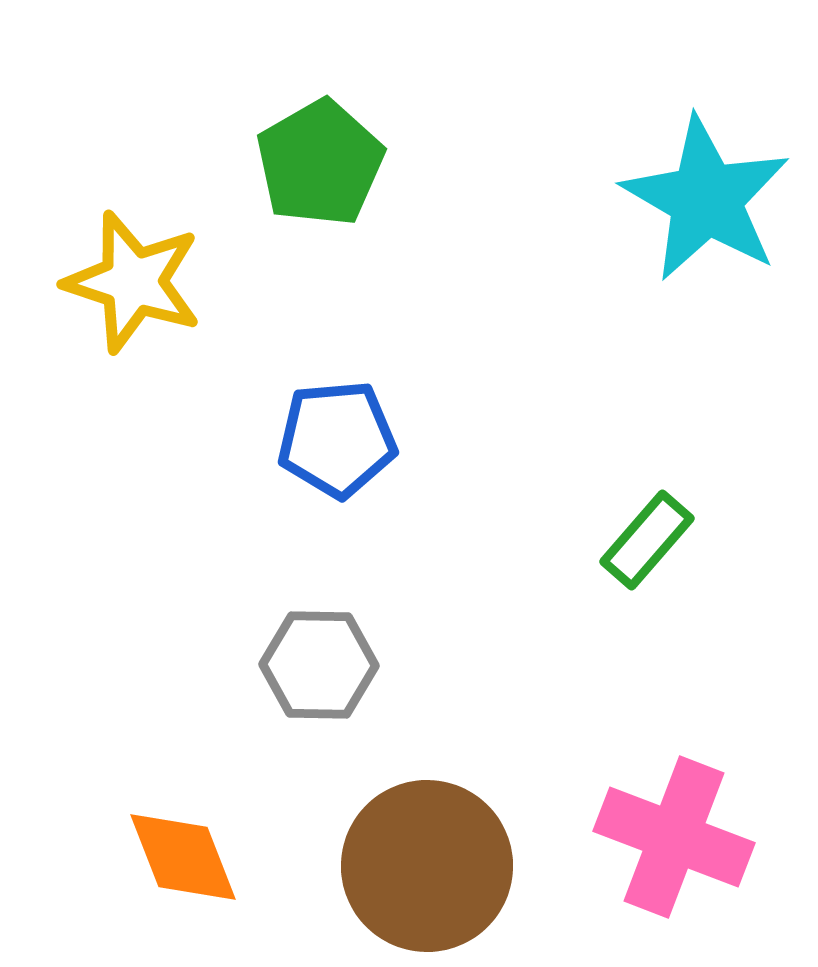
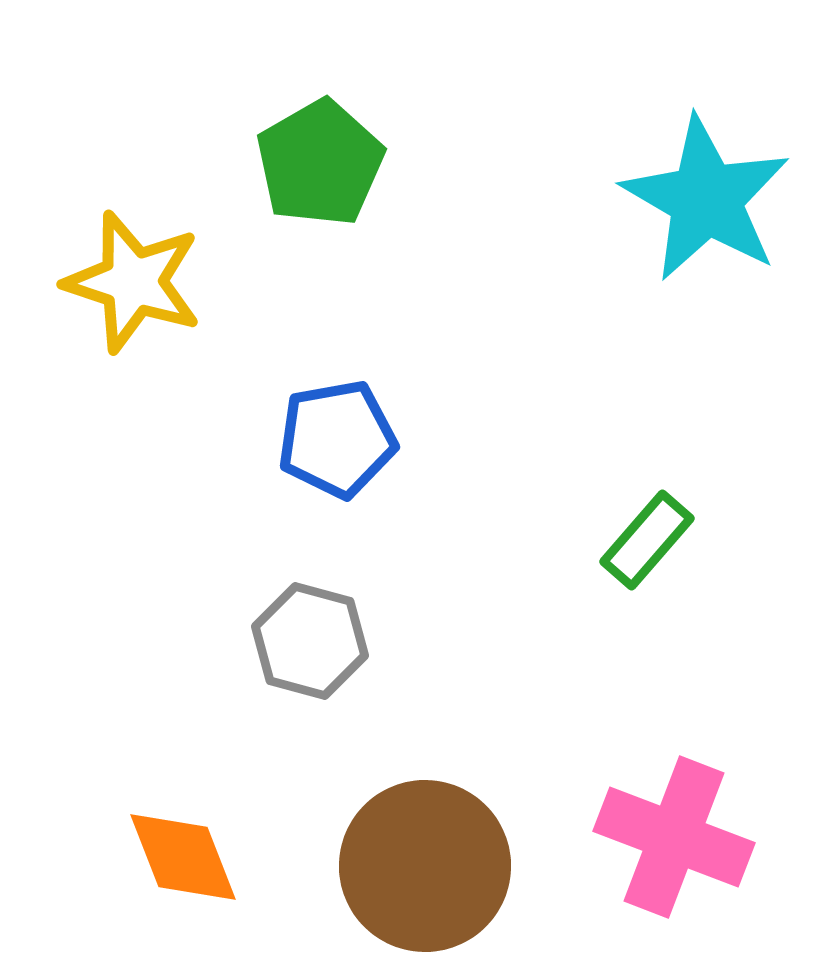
blue pentagon: rotated 5 degrees counterclockwise
gray hexagon: moved 9 px left, 24 px up; rotated 14 degrees clockwise
brown circle: moved 2 px left
